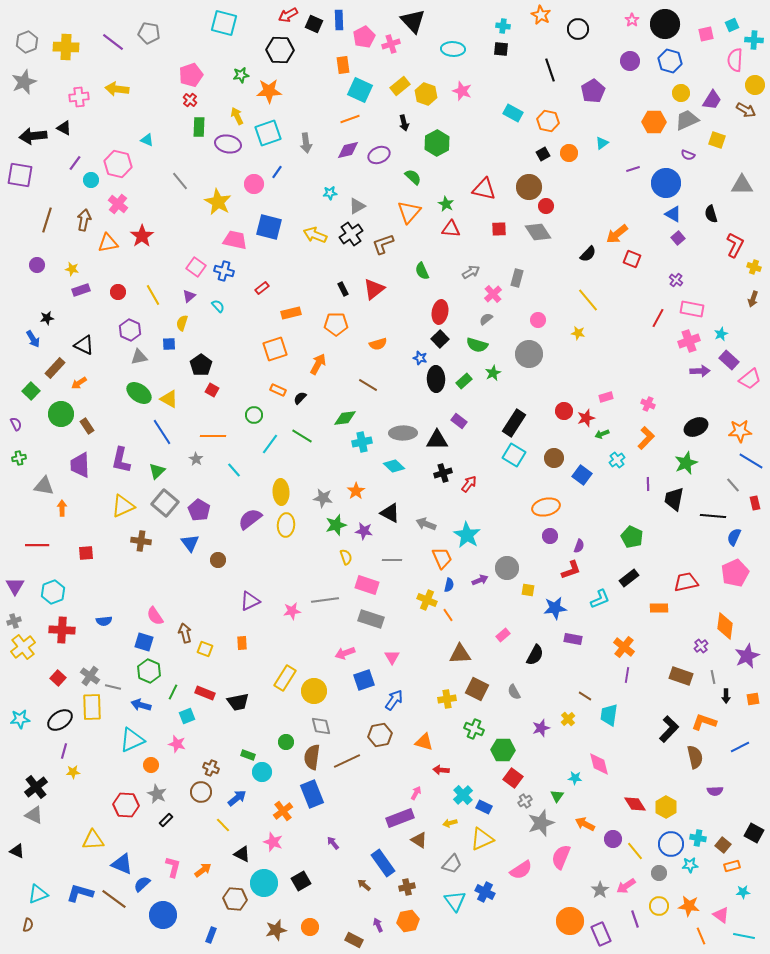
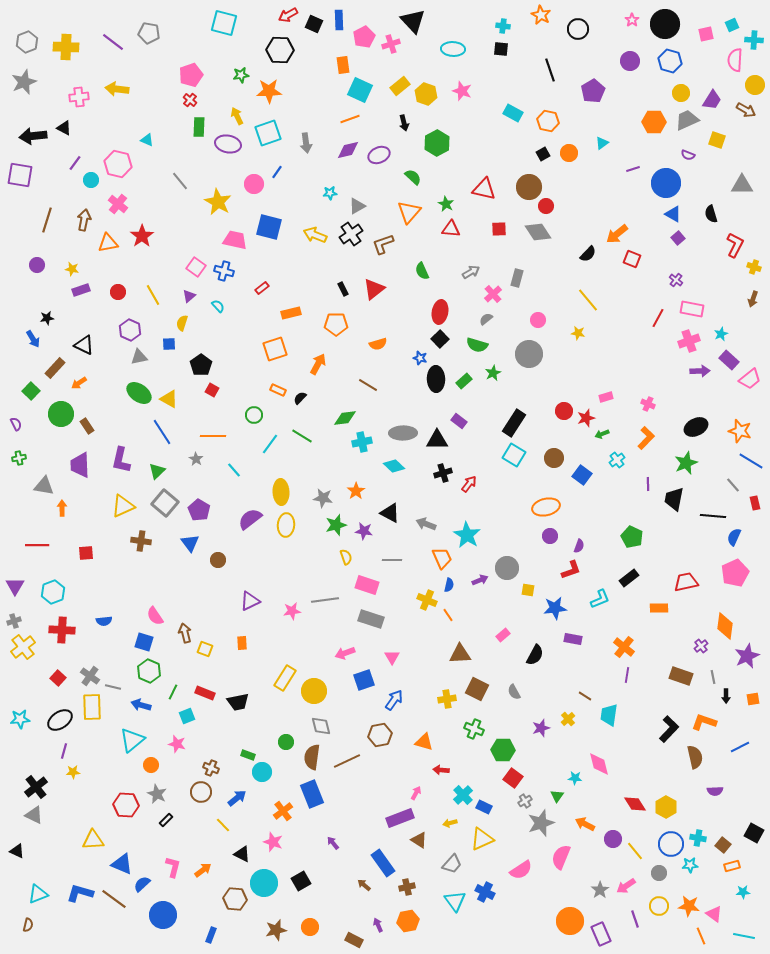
orange star at (740, 431): rotated 20 degrees clockwise
cyan triangle at (132, 740): rotated 16 degrees counterclockwise
pink triangle at (721, 915): moved 7 px left, 1 px up
